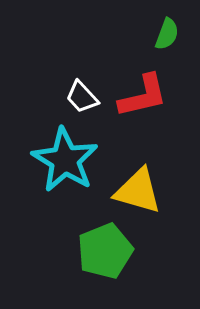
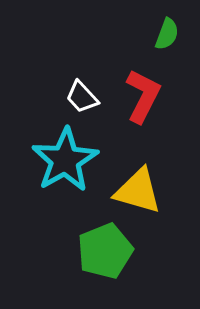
red L-shape: rotated 50 degrees counterclockwise
cyan star: rotated 10 degrees clockwise
